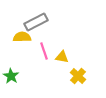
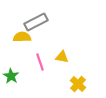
pink line: moved 4 px left, 11 px down
yellow cross: moved 8 px down
